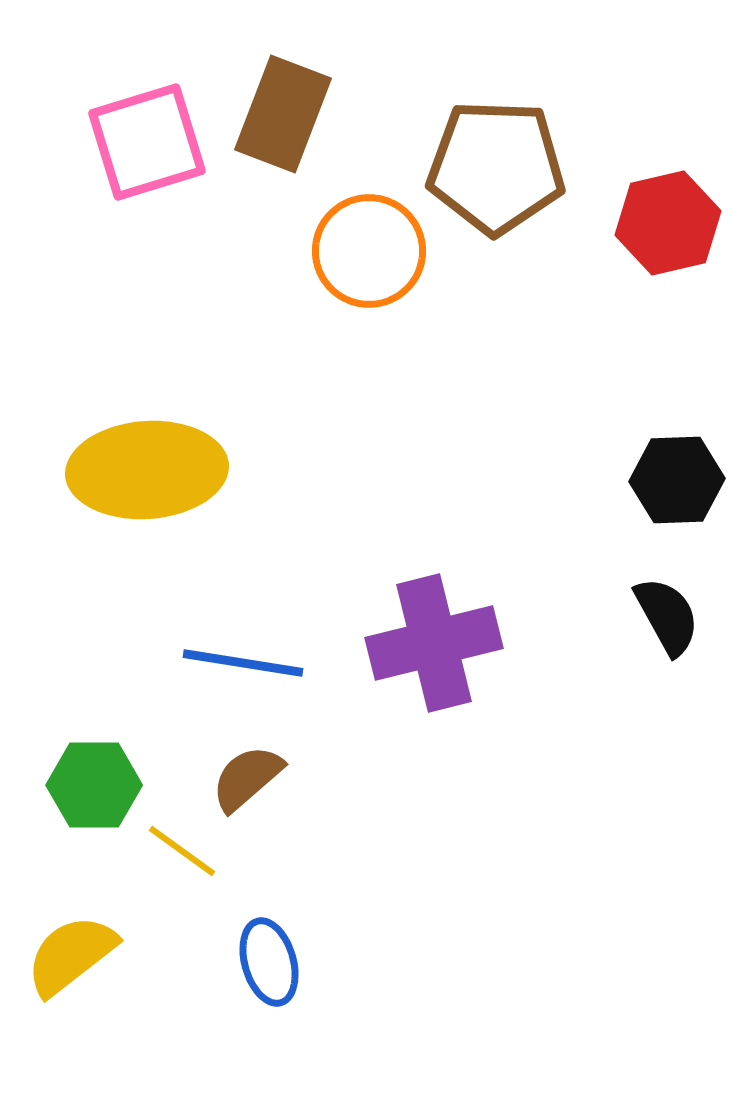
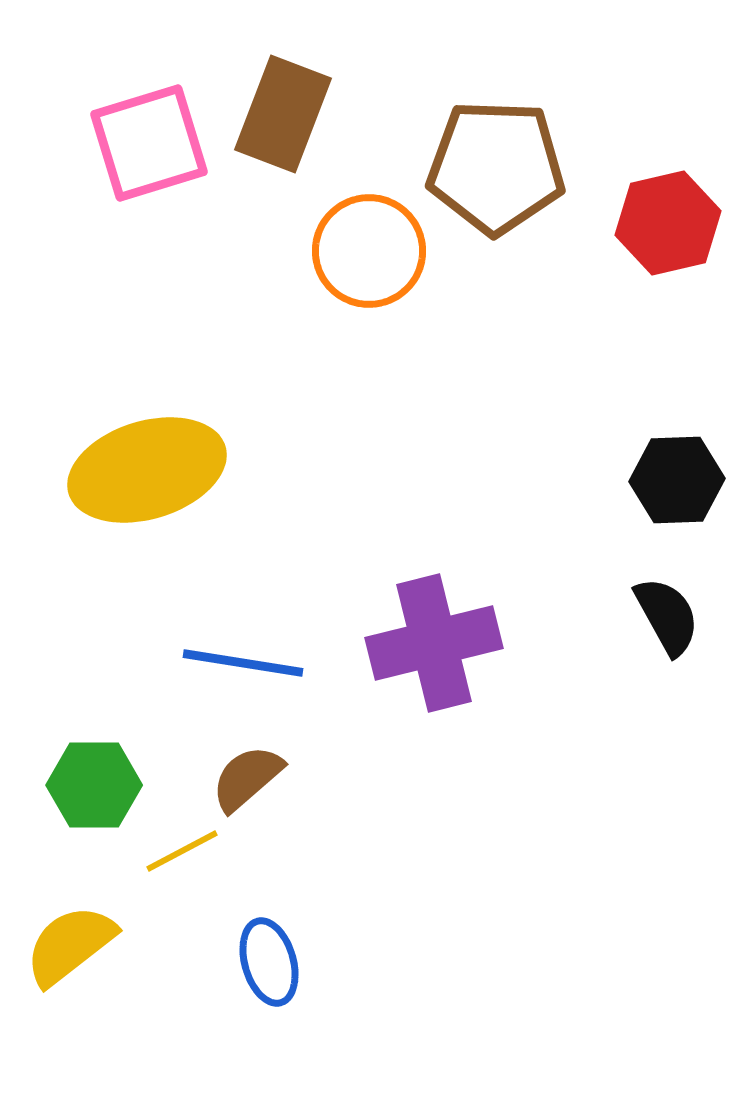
pink square: moved 2 px right, 1 px down
yellow ellipse: rotated 13 degrees counterclockwise
yellow line: rotated 64 degrees counterclockwise
yellow semicircle: moved 1 px left, 10 px up
